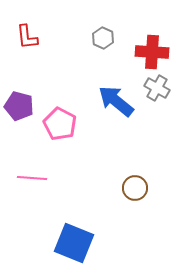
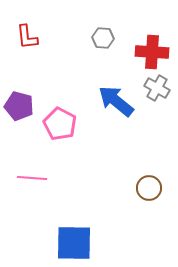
gray hexagon: rotated 20 degrees counterclockwise
brown circle: moved 14 px right
blue square: rotated 21 degrees counterclockwise
